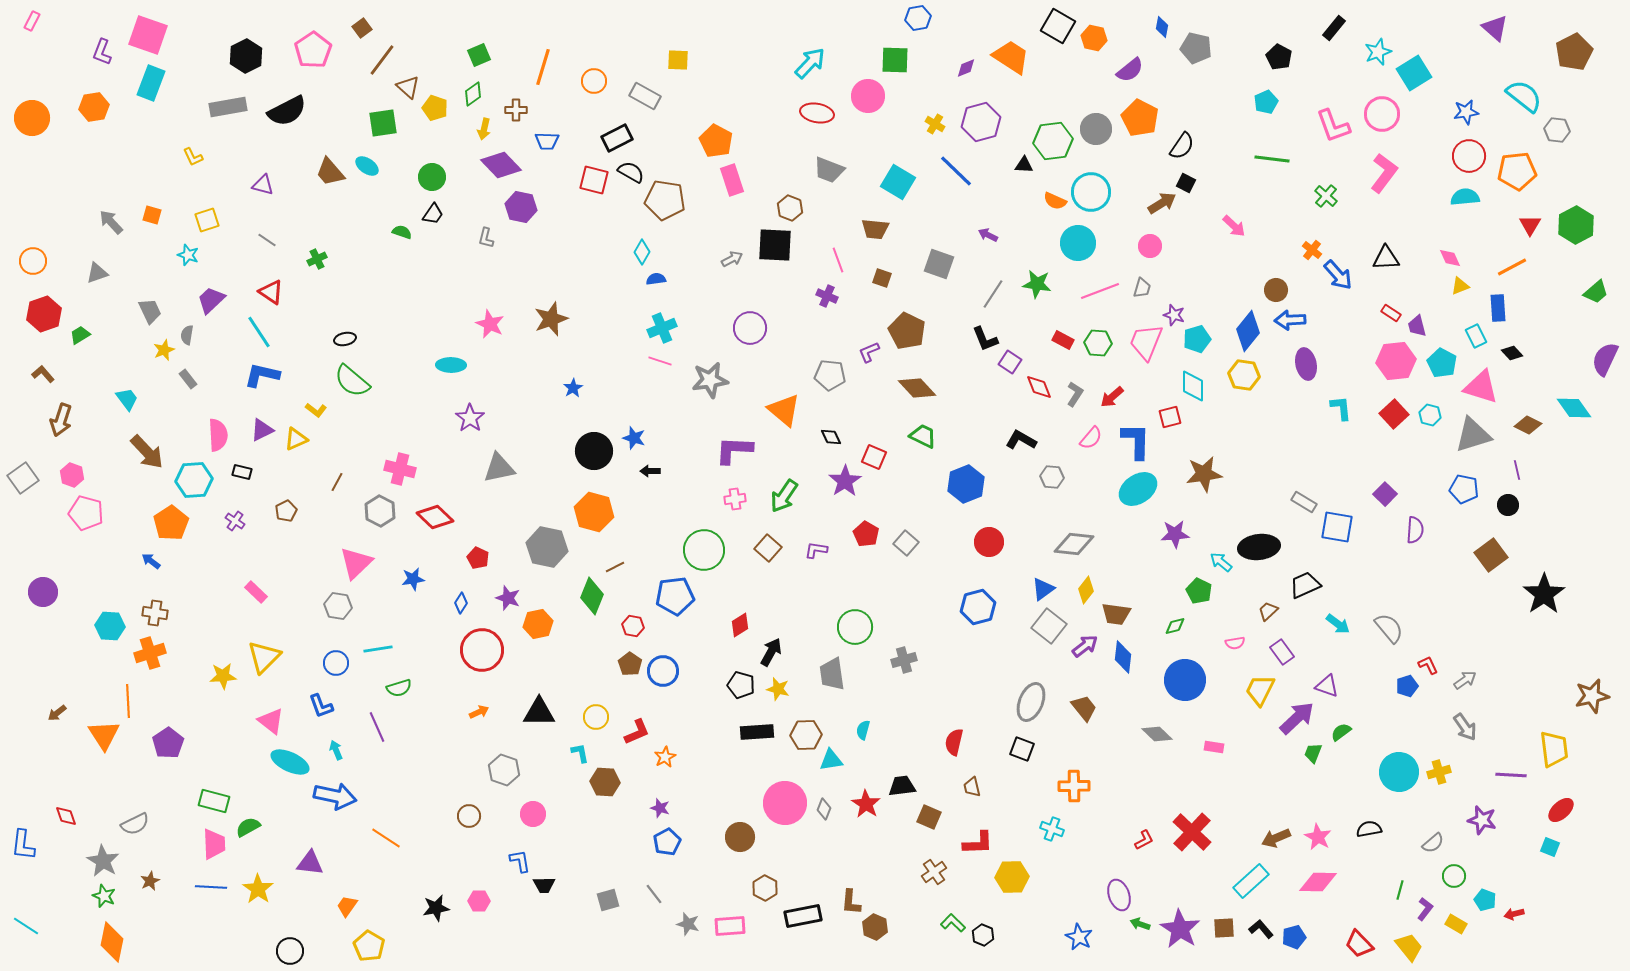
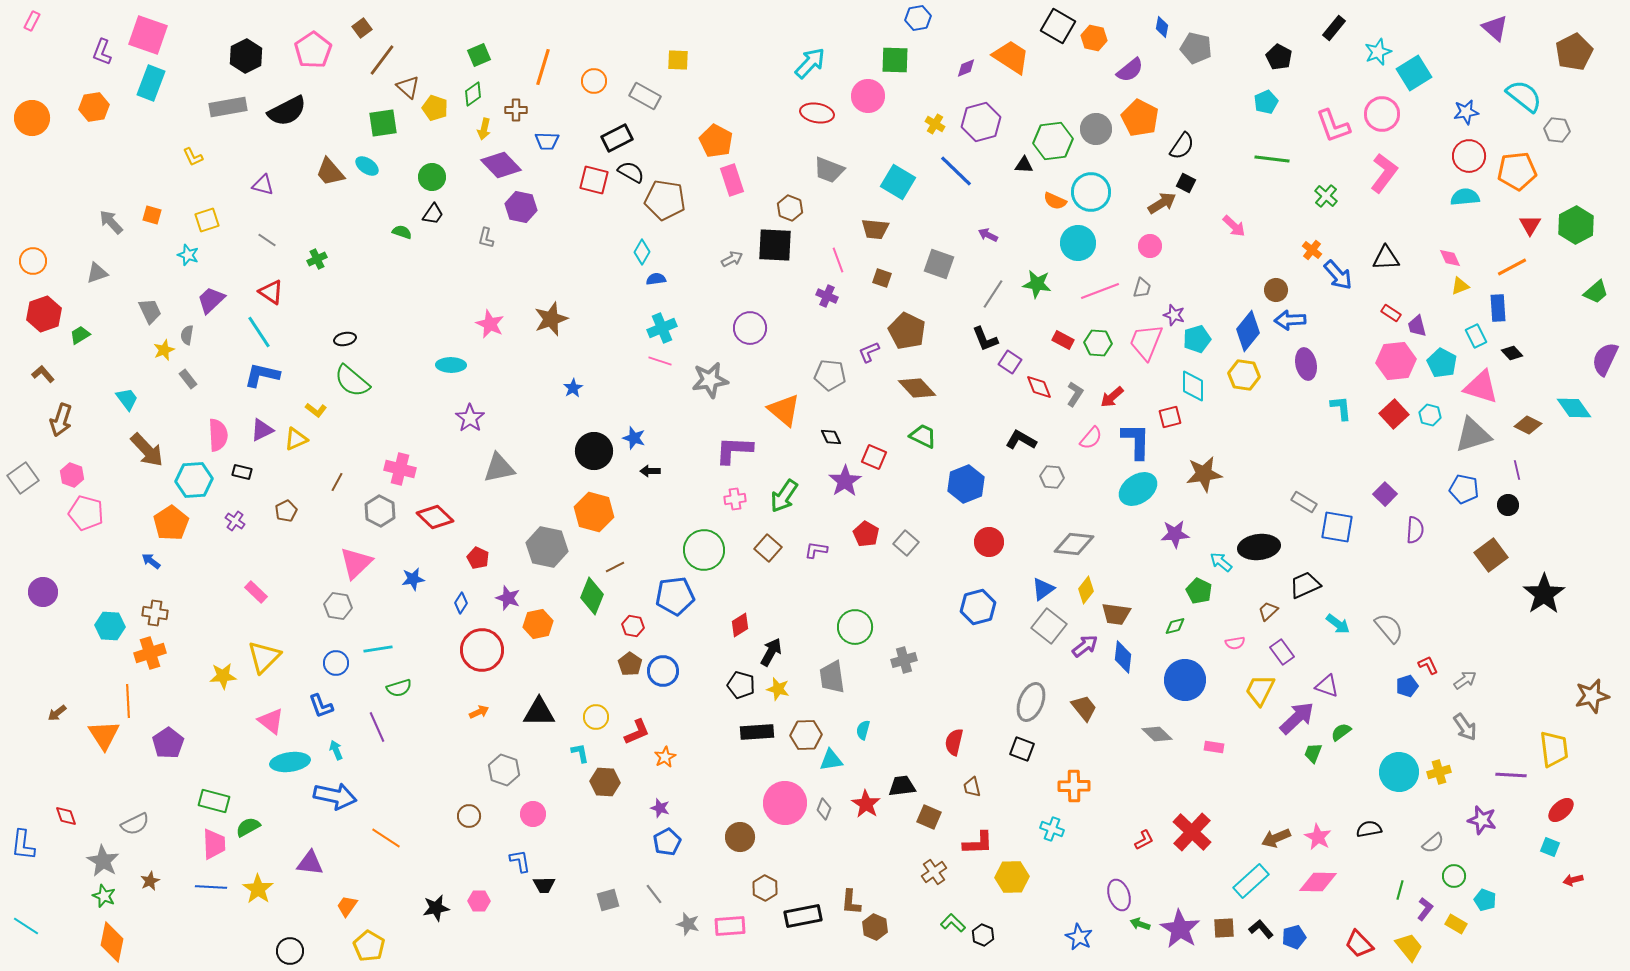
brown arrow at (147, 452): moved 2 px up
gray trapezoid at (832, 674): moved 3 px down
cyan ellipse at (290, 762): rotated 33 degrees counterclockwise
red arrow at (1514, 914): moved 59 px right, 34 px up
